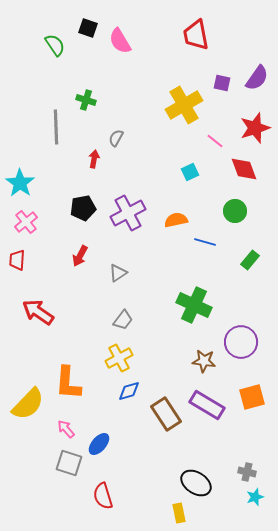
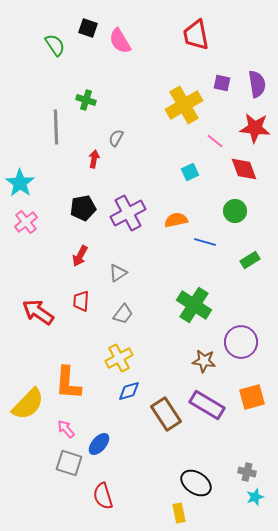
purple semicircle at (257, 78): moved 6 px down; rotated 44 degrees counterclockwise
red star at (255, 128): rotated 24 degrees clockwise
red trapezoid at (17, 260): moved 64 px right, 41 px down
green rectangle at (250, 260): rotated 18 degrees clockwise
green cross at (194, 305): rotated 8 degrees clockwise
gray trapezoid at (123, 320): moved 6 px up
